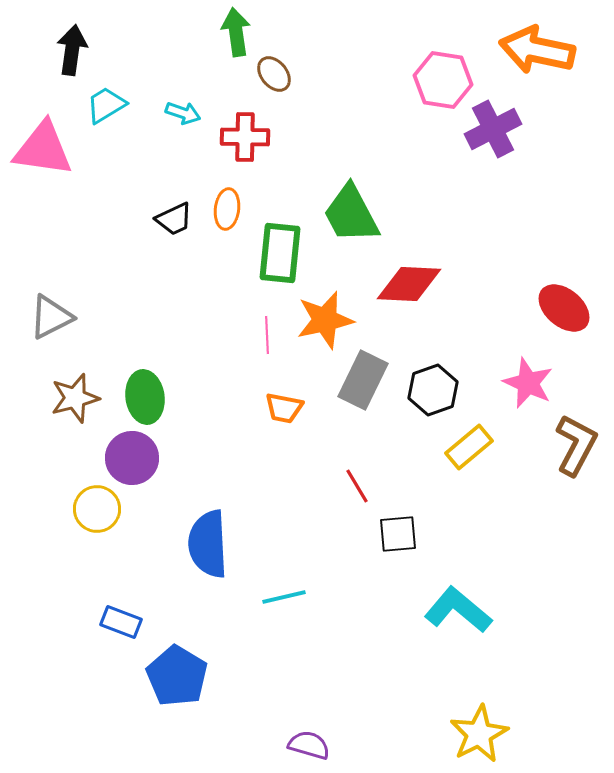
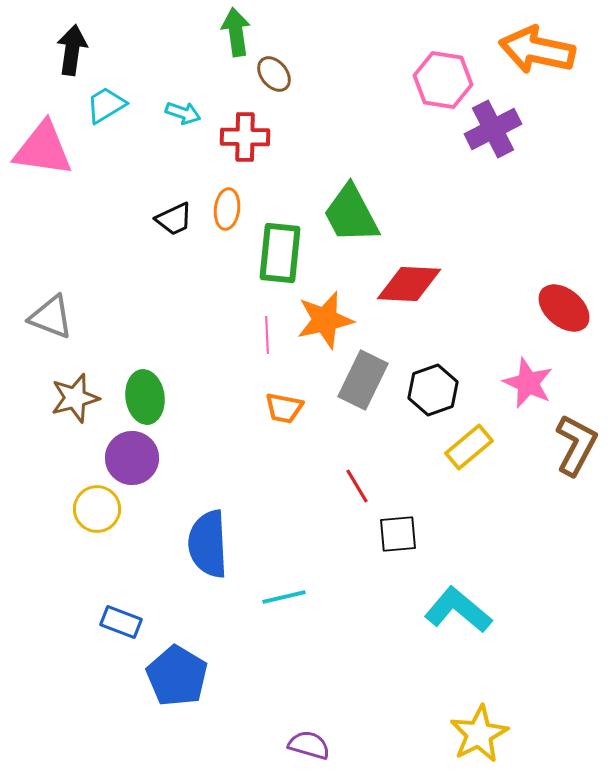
gray triangle: rotated 48 degrees clockwise
